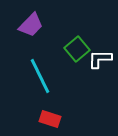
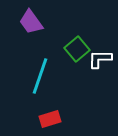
purple trapezoid: moved 3 px up; rotated 100 degrees clockwise
cyan line: rotated 45 degrees clockwise
red rectangle: rotated 35 degrees counterclockwise
